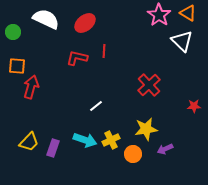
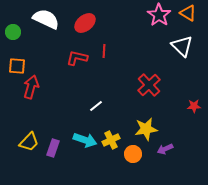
white triangle: moved 5 px down
